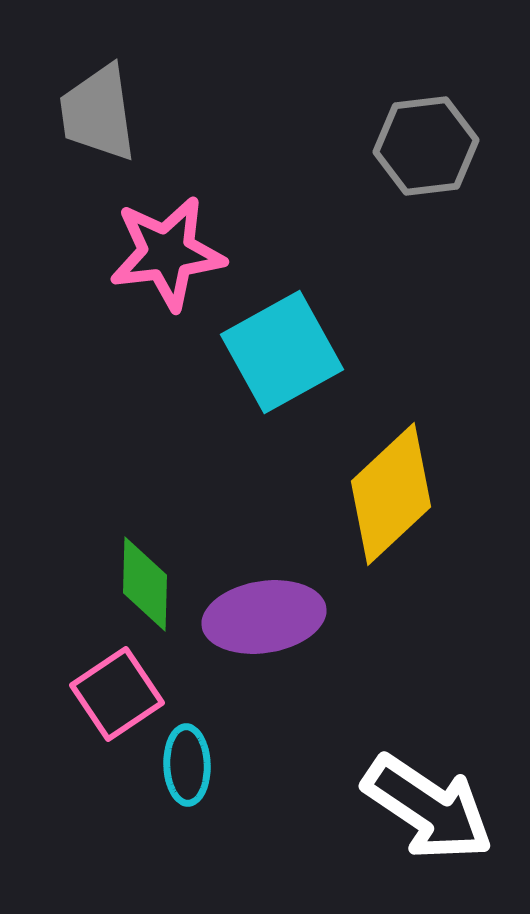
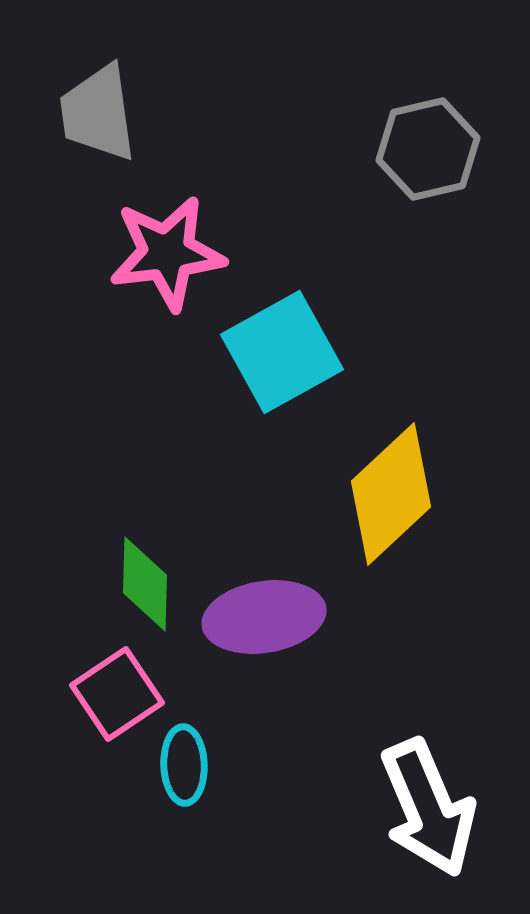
gray hexagon: moved 2 px right, 3 px down; rotated 6 degrees counterclockwise
cyan ellipse: moved 3 px left
white arrow: rotated 33 degrees clockwise
